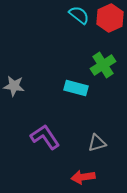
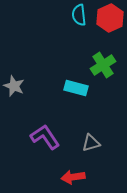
cyan semicircle: rotated 135 degrees counterclockwise
gray star: rotated 15 degrees clockwise
gray triangle: moved 6 px left
red arrow: moved 10 px left
